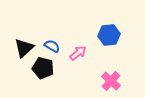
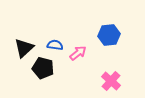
blue semicircle: moved 3 px right, 1 px up; rotated 21 degrees counterclockwise
